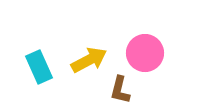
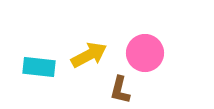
yellow arrow: moved 5 px up
cyan rectangle: rotated 60 degrees counterclockwise
